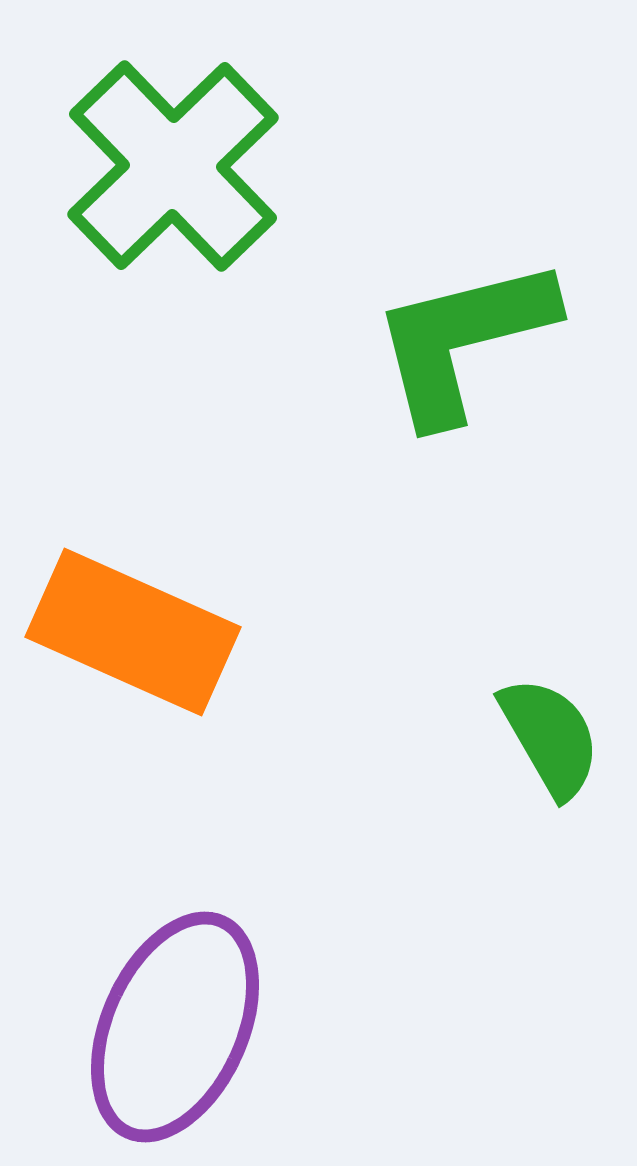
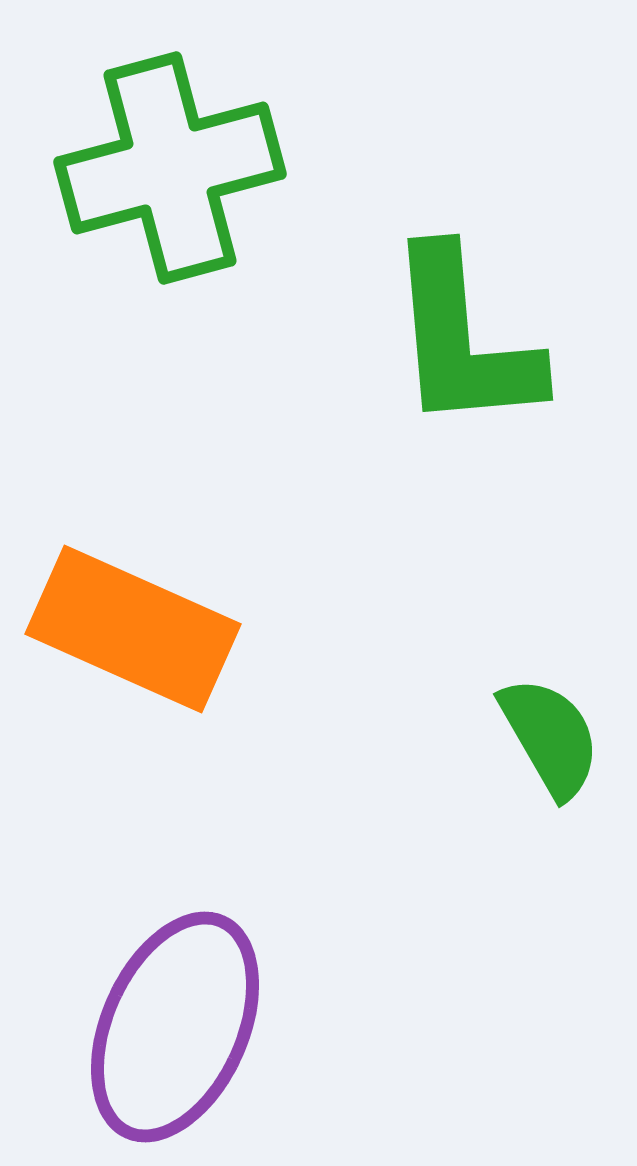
green cross: moved 3 px left, 2 px down; rotated 29 degrees clockwise
green L-shape: rotated 81 degrees counterclockwise
orange rectangle: moved 3 px up
